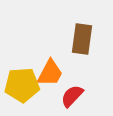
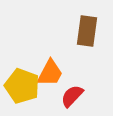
brown rectangle: moved 5 px right, 8 px up
yellow pentagon: moved 1 px down; rotated 24 degrees clockwise
